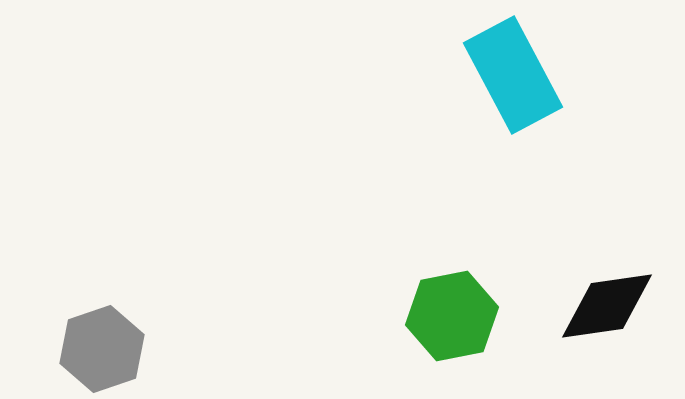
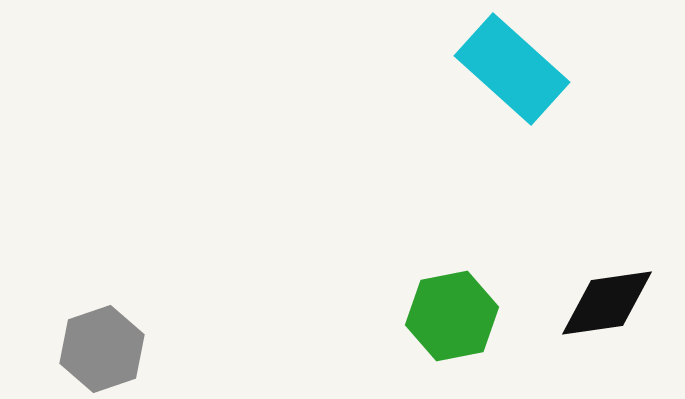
cyan rectangle: moved 1 px left, 6 px up; rotated 20 degrees counterclockwise
black diamond: moved 3 px up
